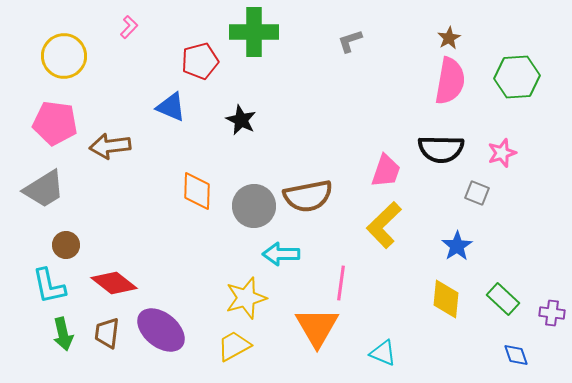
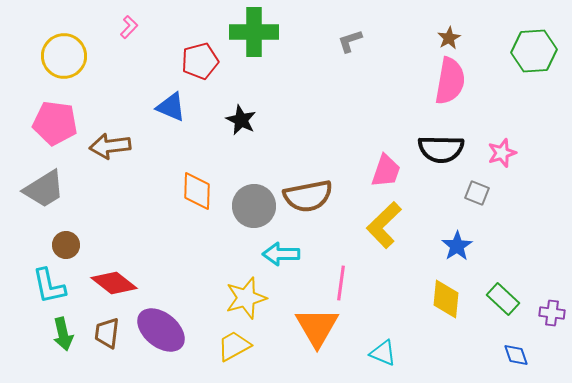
green hexagon: moved 17 px right, 26 px up
